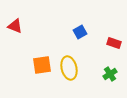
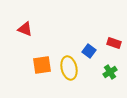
red triangle: moved 10 px right, 3 px down
blue square: moved 9 px right, 19 px down; rotated 24 degrees counterclockwise
green cross: moved 2 px up
